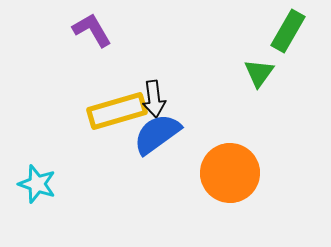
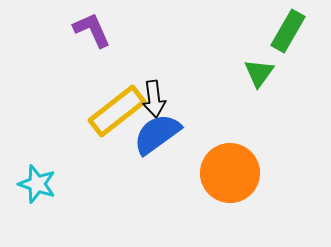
purple L-shape: rotated 6 degrees clockwise
yellow rectangle: rotated 22 degrees counterclockwise
